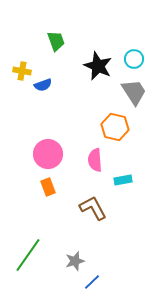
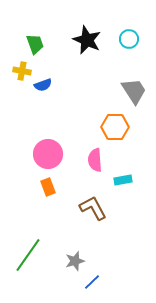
green trapezoid: moved 21 px left, 3 px down
cyan circle: moved 5 px left, 20 px up
black star: moved 11 px left, 26 px up
gray trapezoid: moved 1 px up
orange hexagon: rotated 12 degrees counterclockwise
